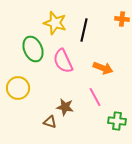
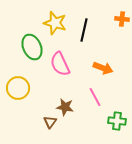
green ellipse: moved 1 px left, 2 px up
pink semicircle: moved 3 px left, 3 px down
brown triangle: rotated 48 degrees clockwise
